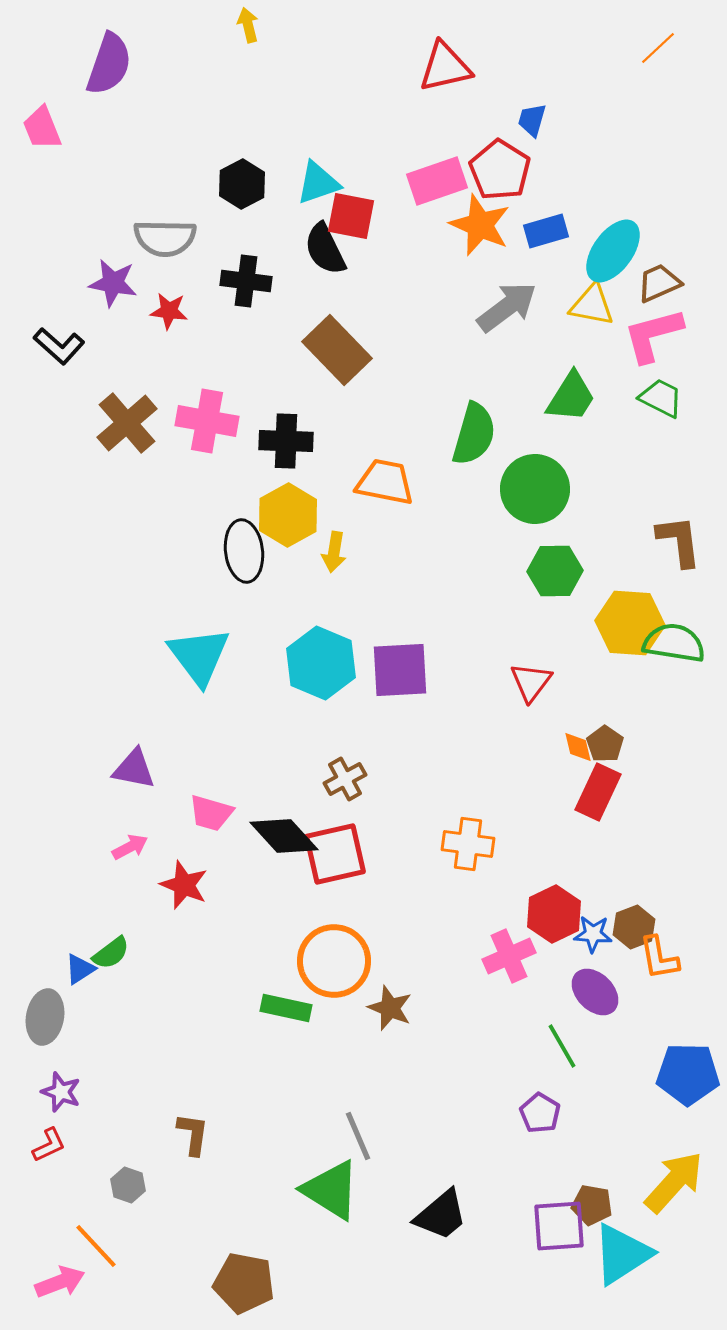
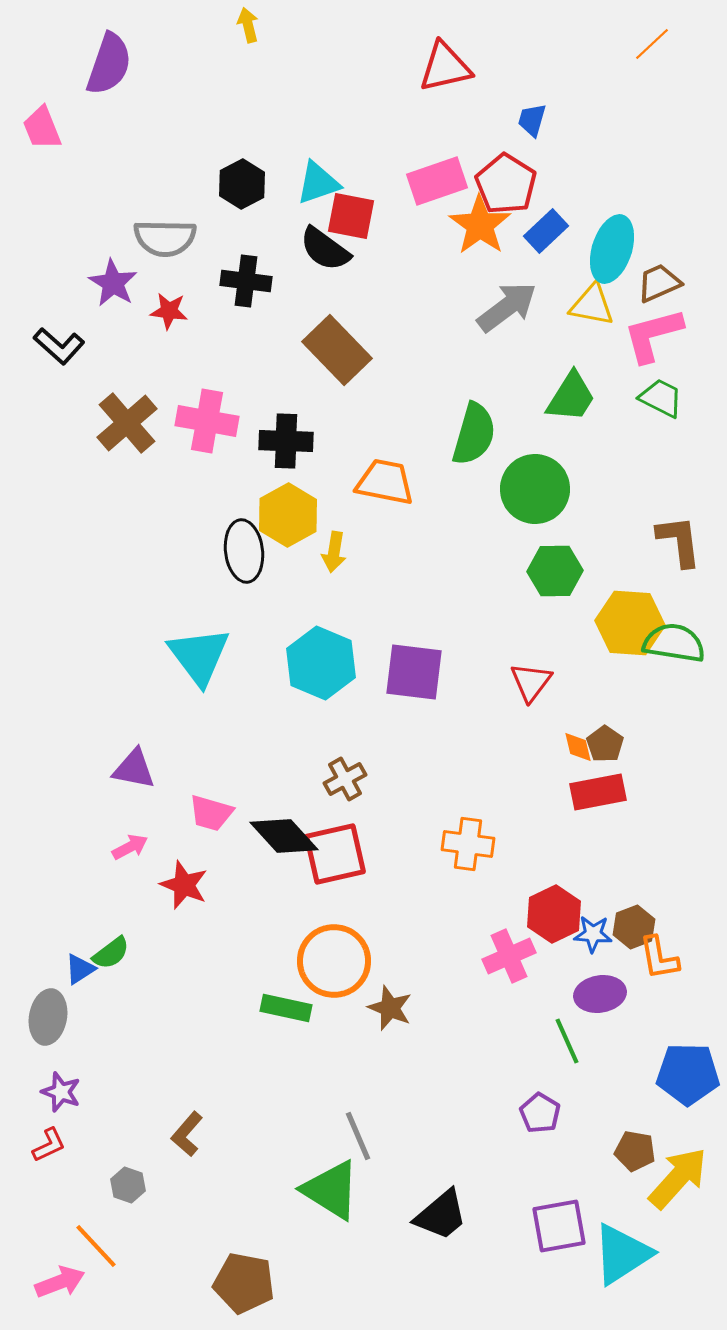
orange line at (658, 48): moved 6 px left, 4 px up
red pentagon at (500, 170): moved 6 px right, 14 px down
orange star at (480, 225): rotated 12 degrees clockwise
blue rectangle at (546, 231): rotated 27 degrees counterclockwise
black semicircle at (325, 249): rotated 28 degrees counterclockwise
cyan ellipse at (613, 251): moved 1 px left, 2 px up; rotated 18 degrees counterclockwise
purple star at (113, 283): rotated 21 degrees clockwise
purple square at (400, 670): moved 14 px right, 2 px down; rotated 10 degrees clockwise
red rectangle at (598, 792): rotated 54 degrees clockwise
purple ellipse at (595, 992): moved 5 px right, 2 px down; rotated 54 degrees counterclockwise
gray ellipse at (45, 1017): moved 3 px right
green line at (562, 1046): moved 5 px right, 5 px up; rotated 6 degrees clockwise
brown L-shape at (193, 1134): moved 6 px left; rotated 147 degrees counterclockwise
yellow arrow at (674, 1182): moved 4 px right, 4 px up
brown pentagon at (592, 1205): moved 43 px right, 54 px up
purple square at (559, 1226): rotated 6 degrees counterclockwise
